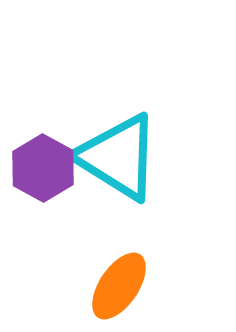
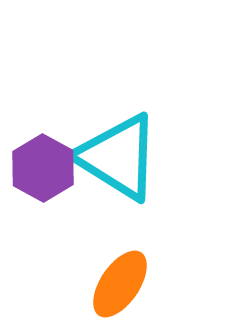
orange ellipse: moved 1 px right, 2 px up
